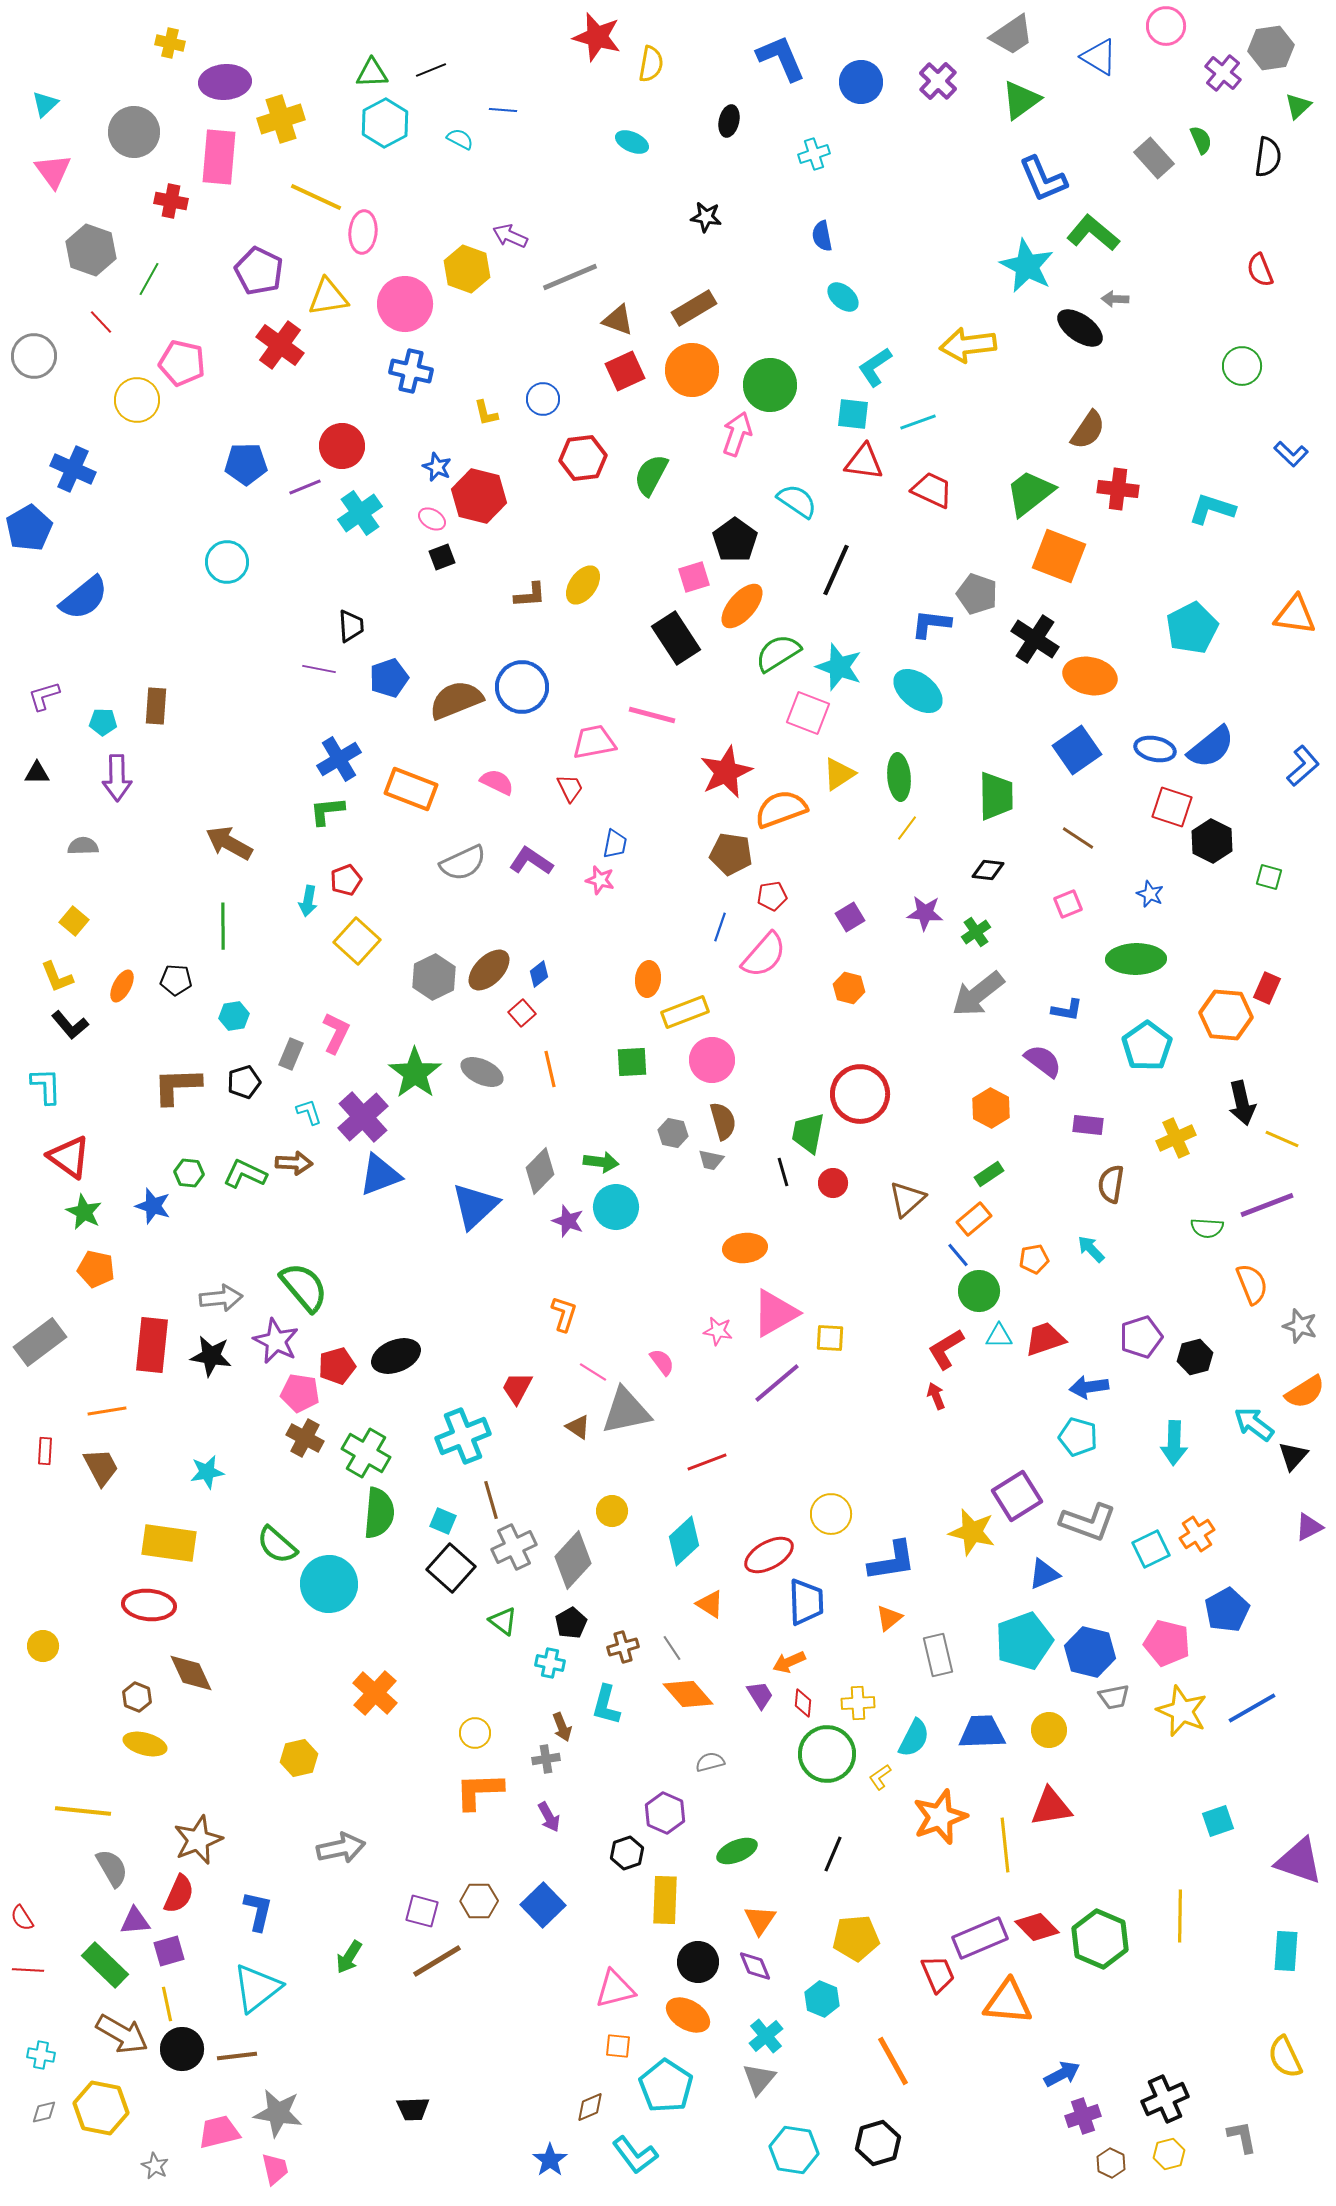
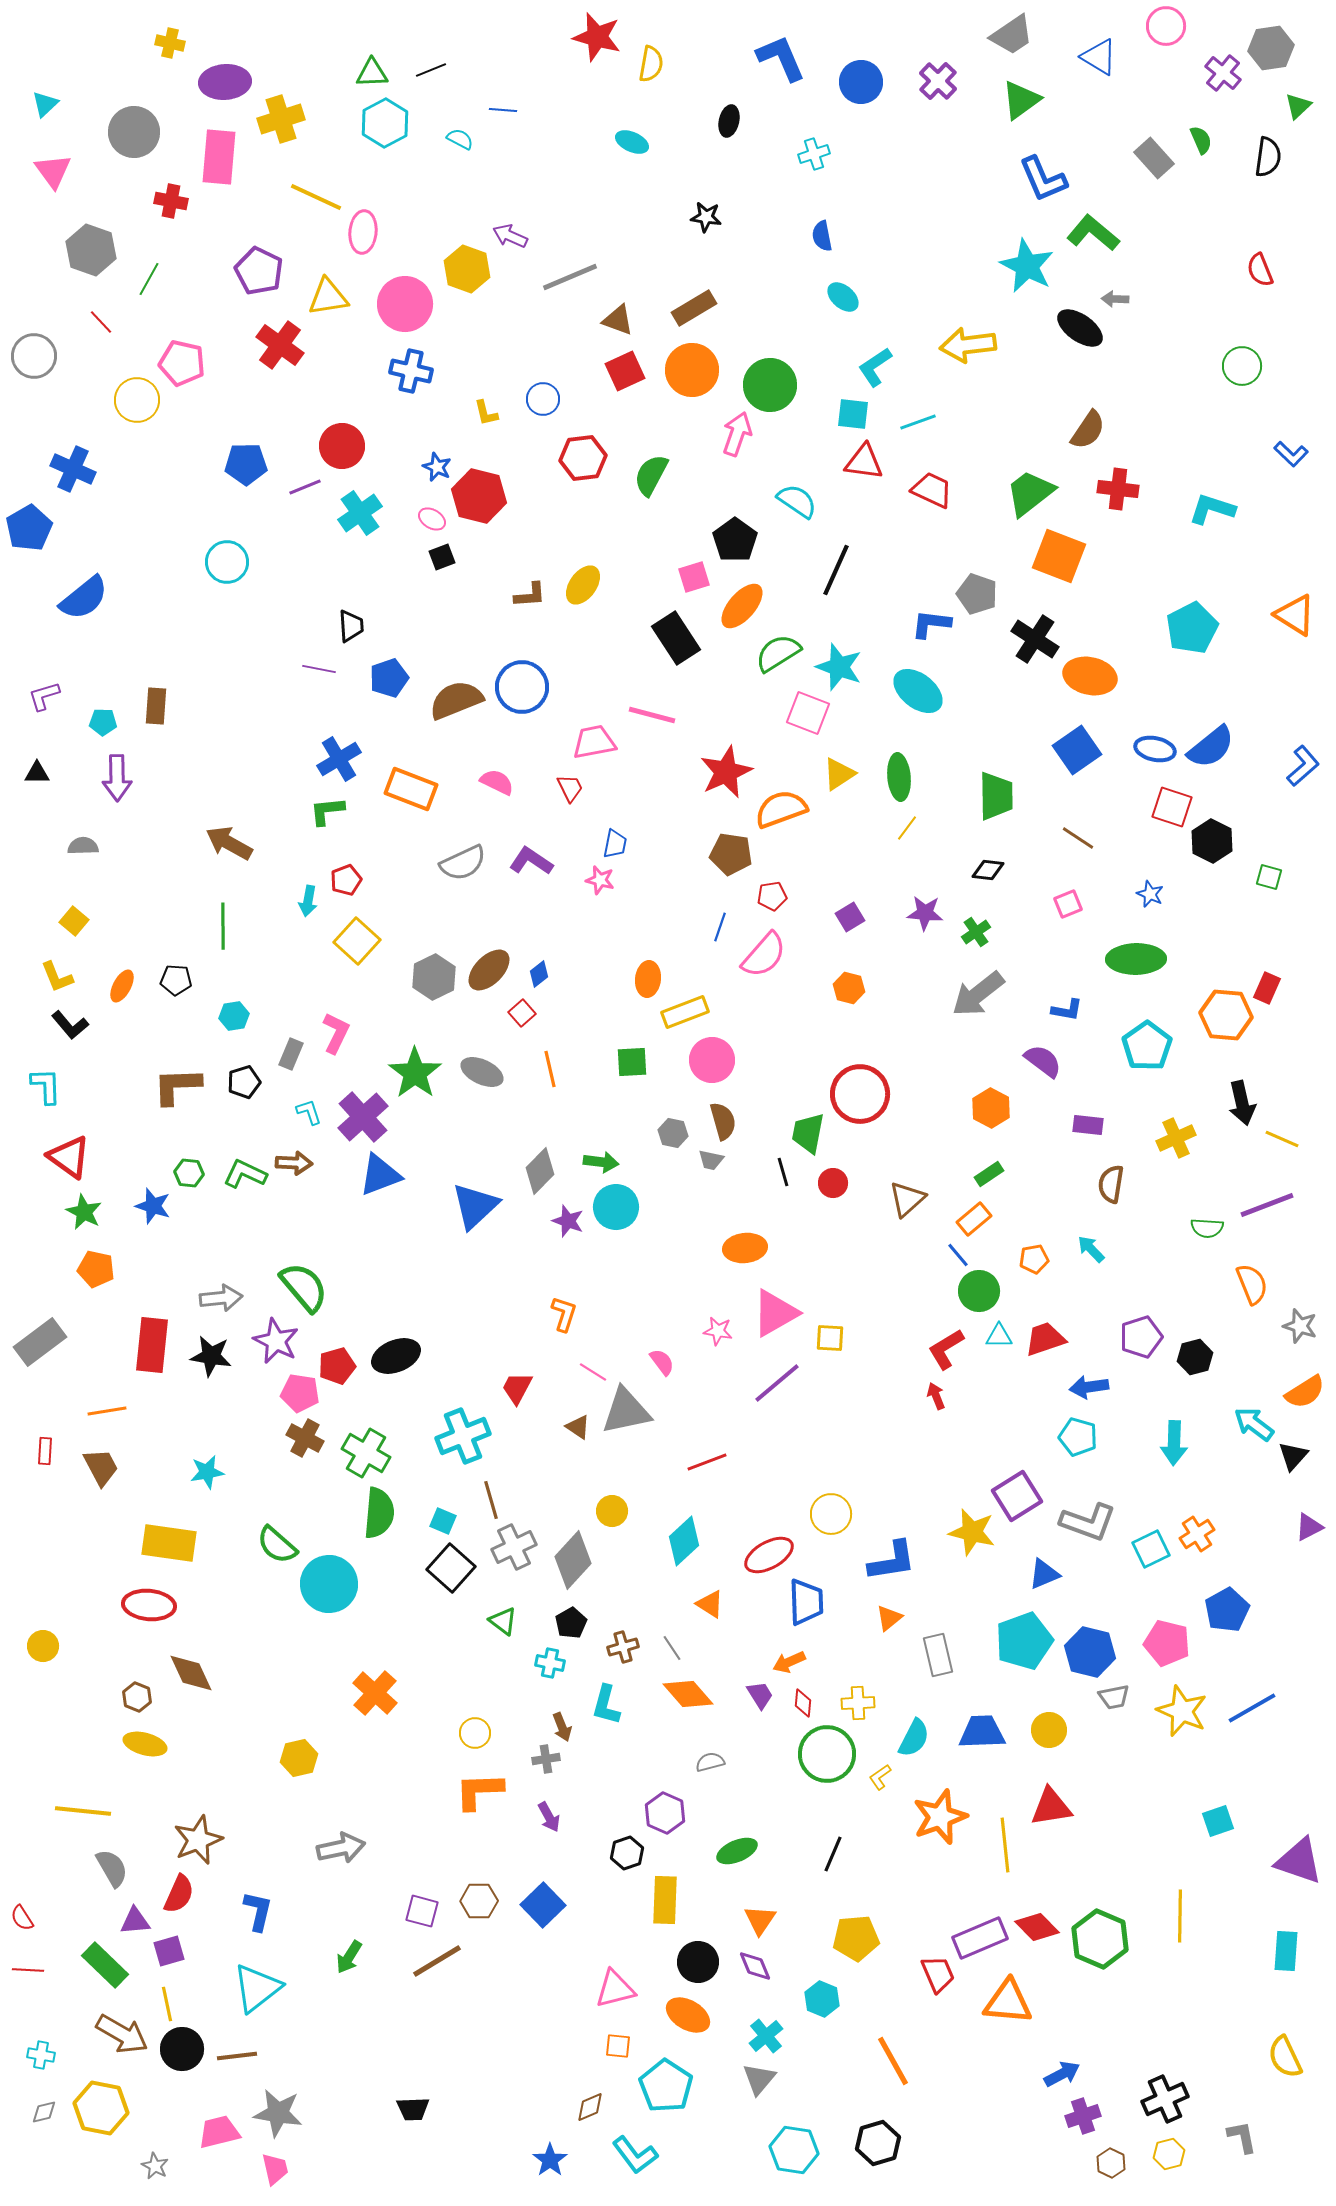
orange triangle at (1295, 615): rotated 24 degrees clockwise
